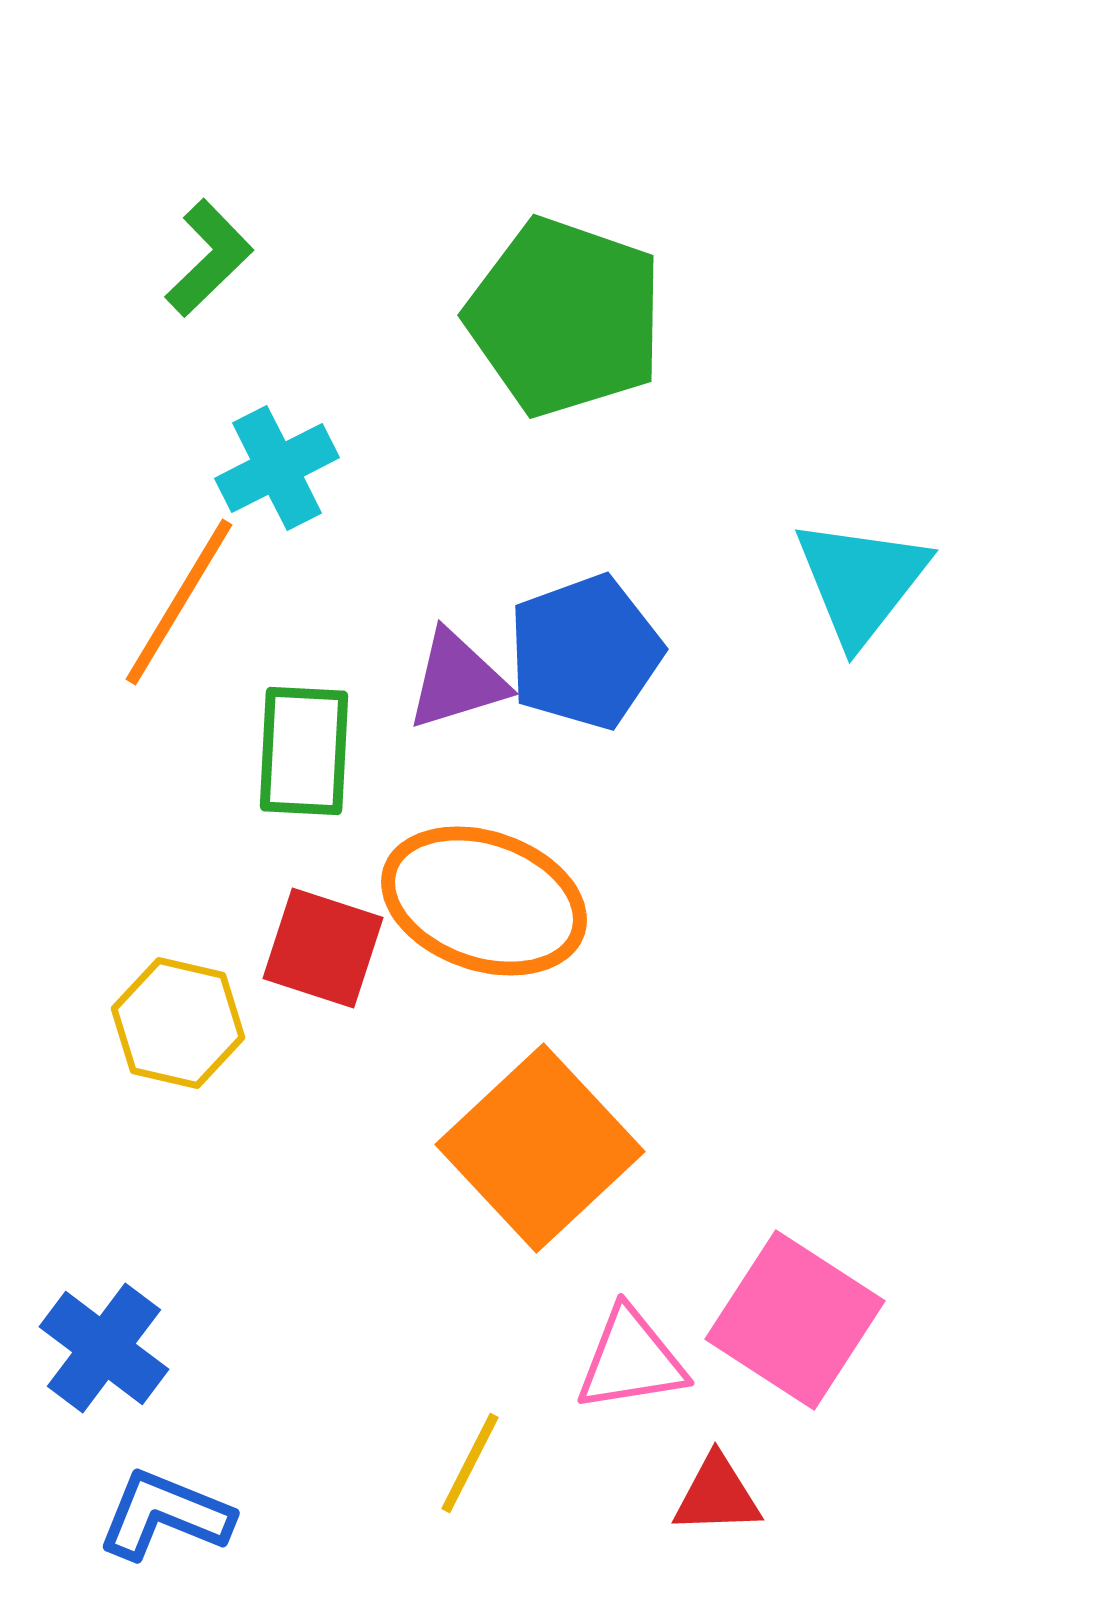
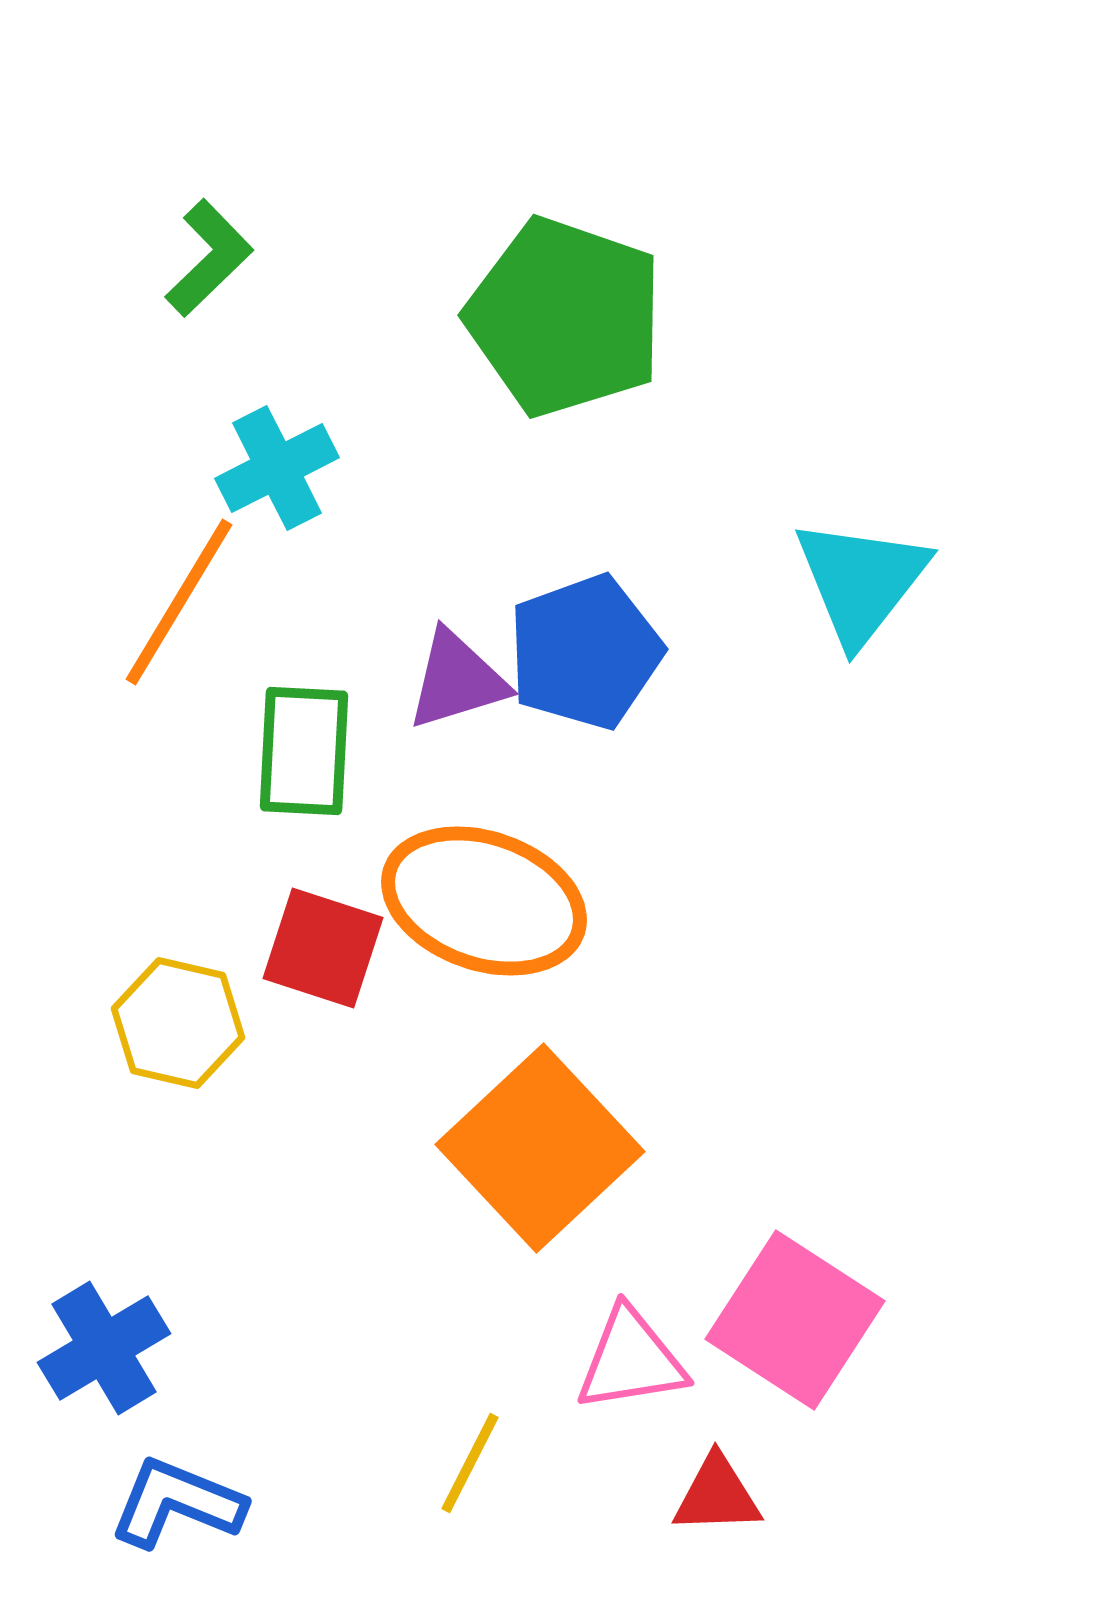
blue cross: rotated 22 degrees clockwise
blue L-shape: moved 12 px right, 12 px up
